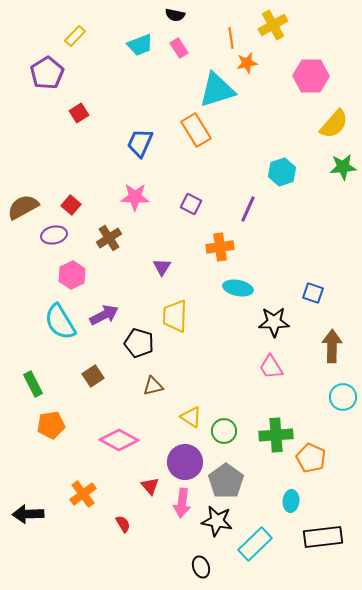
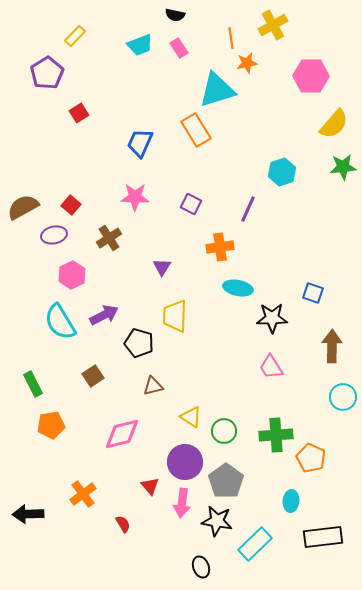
black star at (274, 322): moved 2 px left, 4 px up
pink diamond at (119, 440): moved 3 px right, 6 px up; rotated 42 degrees counterclockwise
